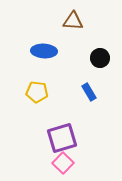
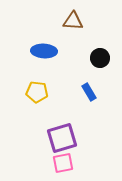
pink square: rotated 35 degrees clockwise
